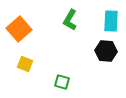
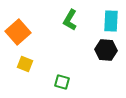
orange square: moved 1 px left, 3 px down
black hexagon: moved 1 px up
